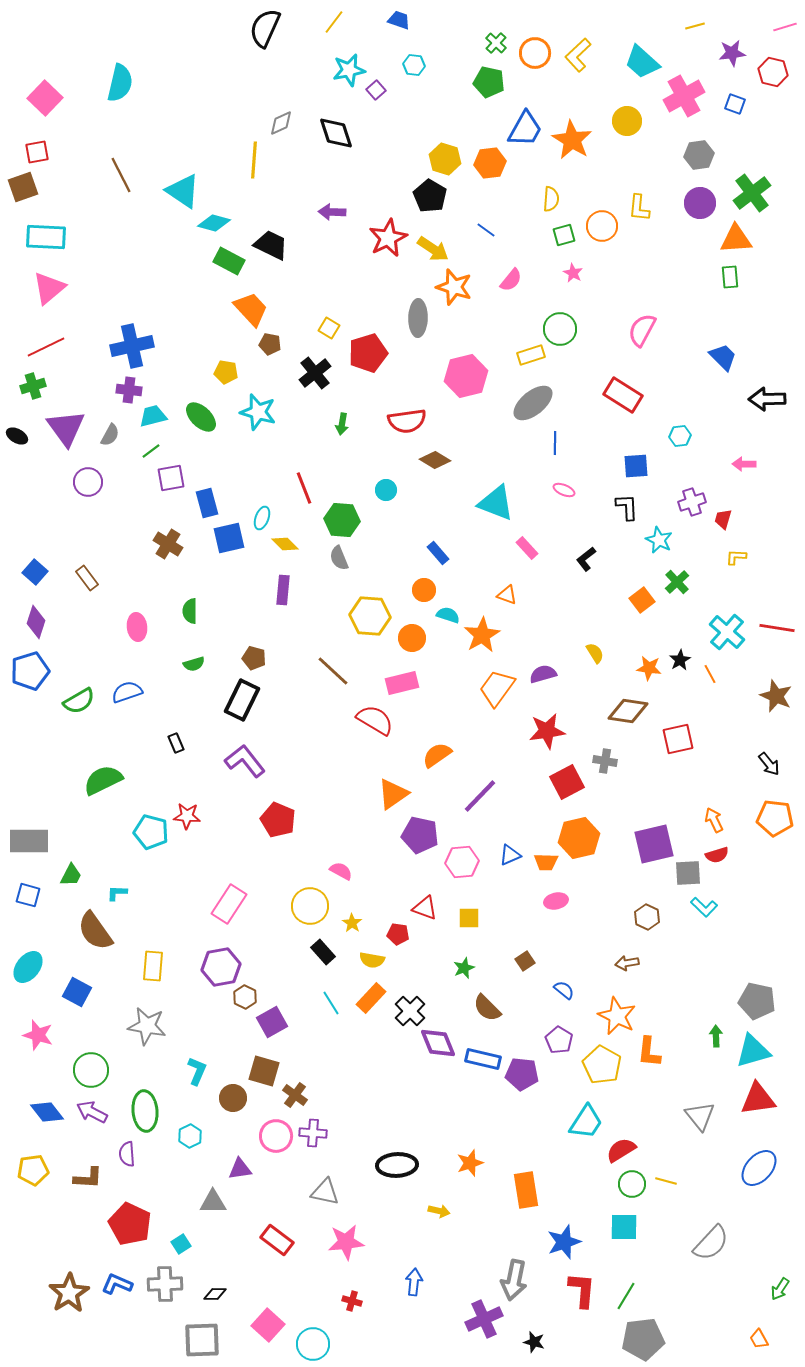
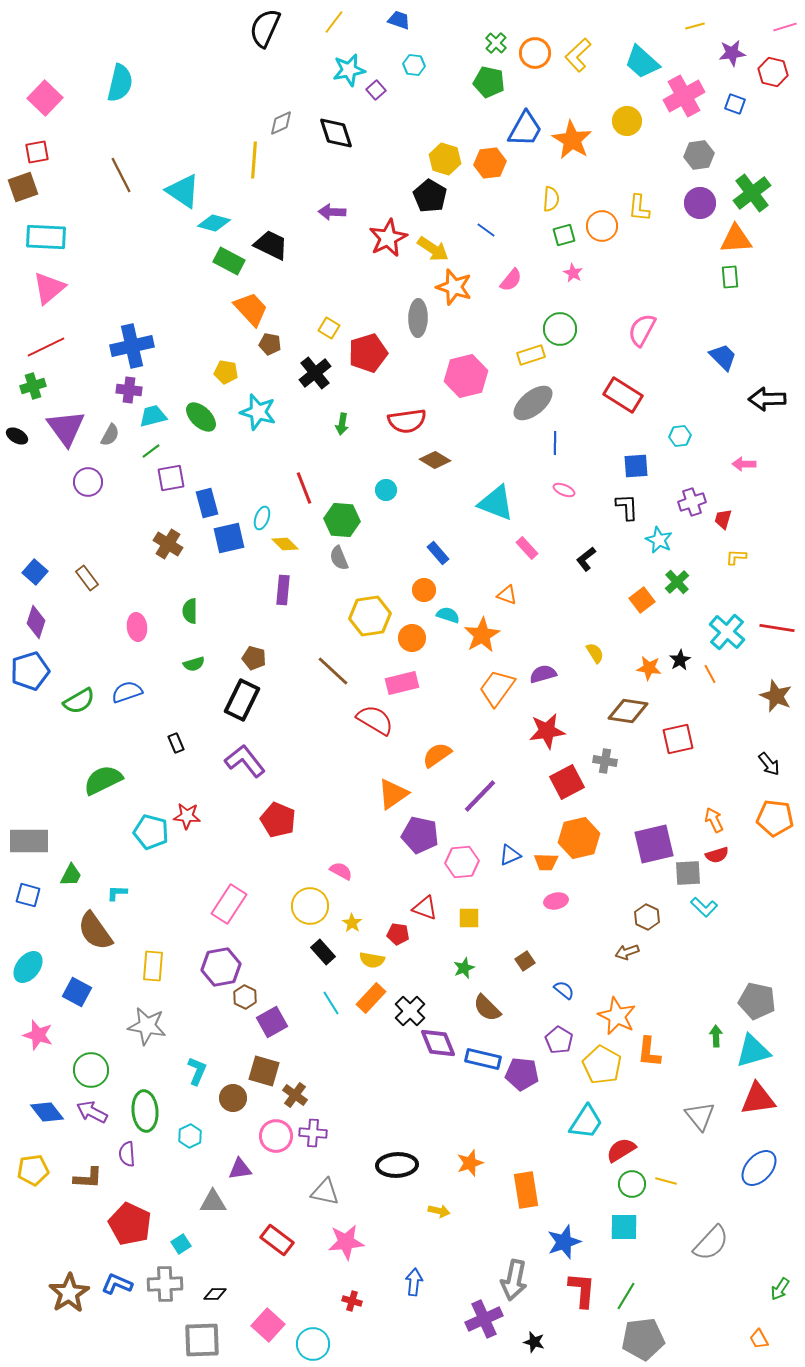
yellow hexagon at (370, 616): rotated 12 degrees counterclockwise
brown arrow at (627, 963): moved 11 px up; rotated 10 degrees counterclockwise
